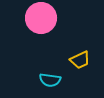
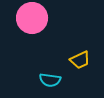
pink circle: moved 9 px left
